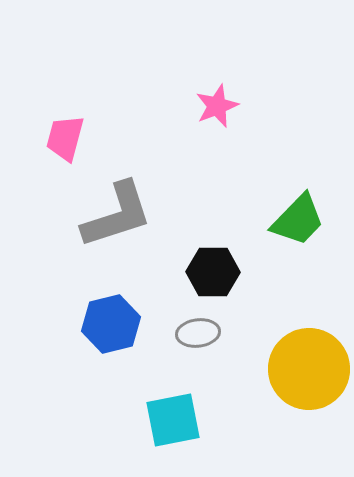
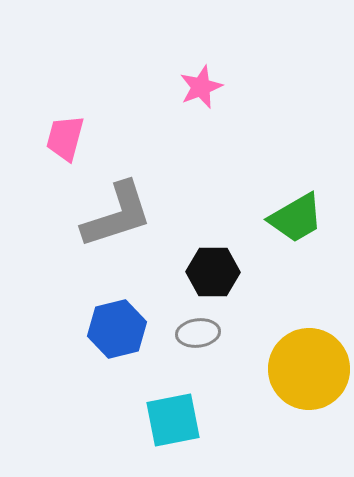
pink star: moved 16 px left, 19 px up
green trapezoid: moved 2 px left, 2 px up; rotated 16 degrees clockwise
blue hexagon: moved 6 px right, 5 px down
